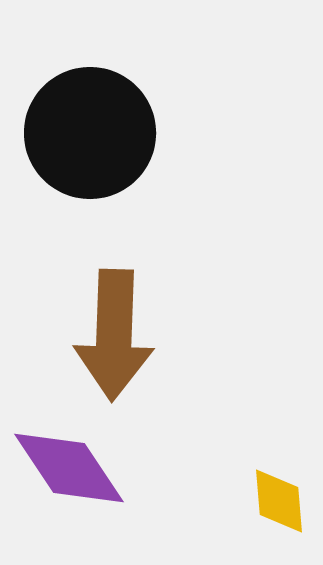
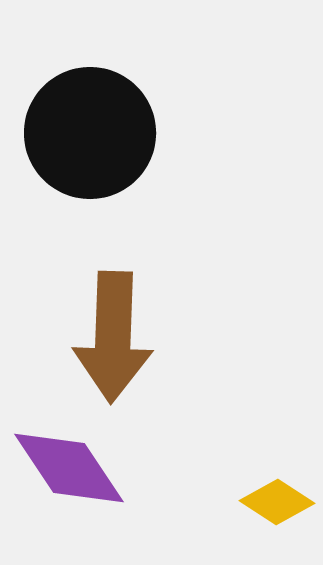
brown arrow: moved 1 px left, 2 px down
yellow diamond: moved 2 px left, 1 px down; rotated 52 degrees counterclockwise
